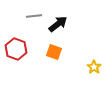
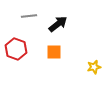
gray line: moved 5 px left
orange square: rotated 21 degrees counterclockwise
yellow star: rotated 24 degrees clockwise
